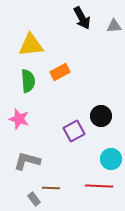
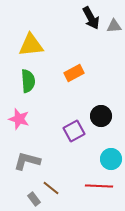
black arrow: moved 9 px right
orange rectangle: moved 14 px right, 1 px down
brown line: rotated 36 degrees clockwise
